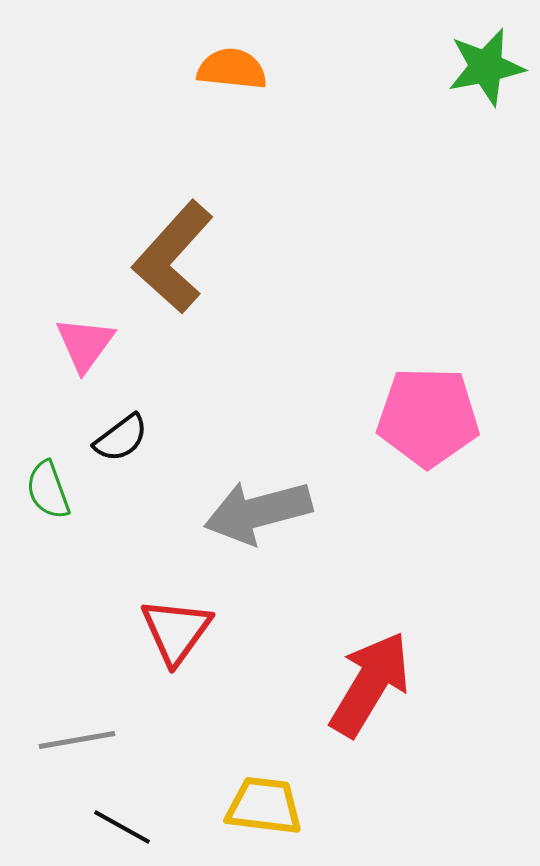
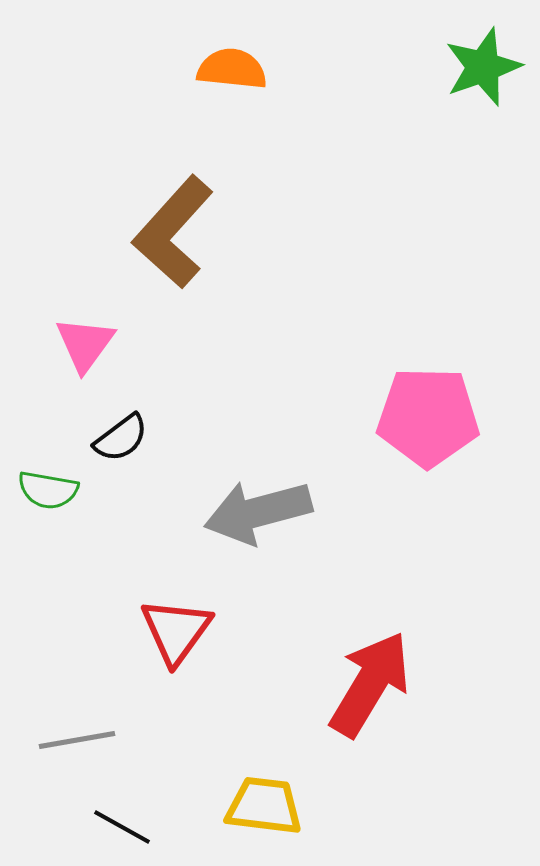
green star: moved 3 px left; rotated 8 degrees counterclockwise
brown L-shape: moved 25 px up
green semicircle: rotated 60 degrees counterclockwise
